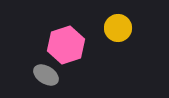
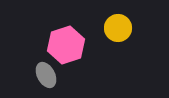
gray ellipse: rotated 30 degrees clockwise
